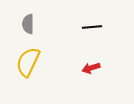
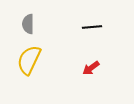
yellow semicircle: moved 1 px right, 2 px up
red arrow: rotated 18 degrees counterclockwise
